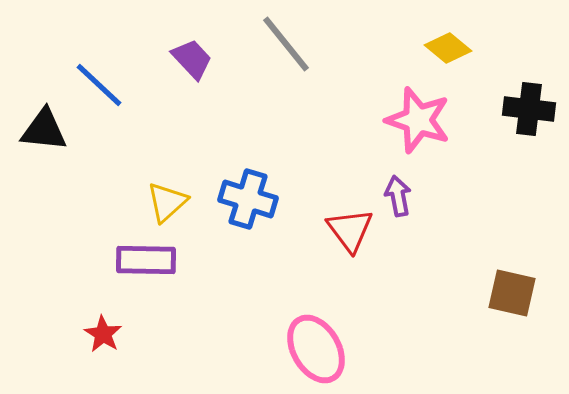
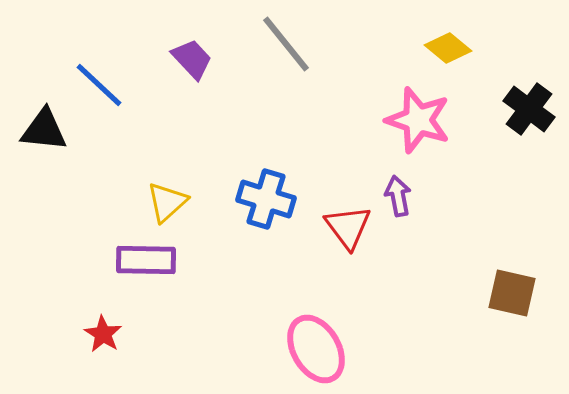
black cross: rotated 30 degrees clockwise
blue cross: moved 18 px right
red triangle: moved 2 px left, 3 px up
